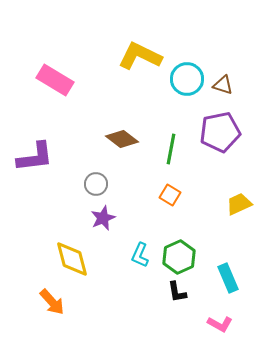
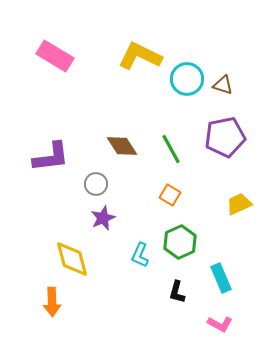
pink rectangle: moved 24 px up
purple pentagon: moved 5 px right, 5 px down
brown diamond: moved 7 px down; rotated 20 degrees clockwise
green line: rotated 40 degrees counterclockwise
purple L-shape: moved 16 px right
green hexagon: moved 1 px right, 15 px up
cyan rectangle: moved 7 px left
black L-shape: rotated 25 degrees clockwise
orange arrow: rotated 40 degrees clockwise
